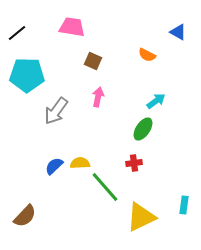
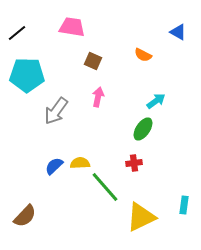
orange semicircle: moved 4 px left
